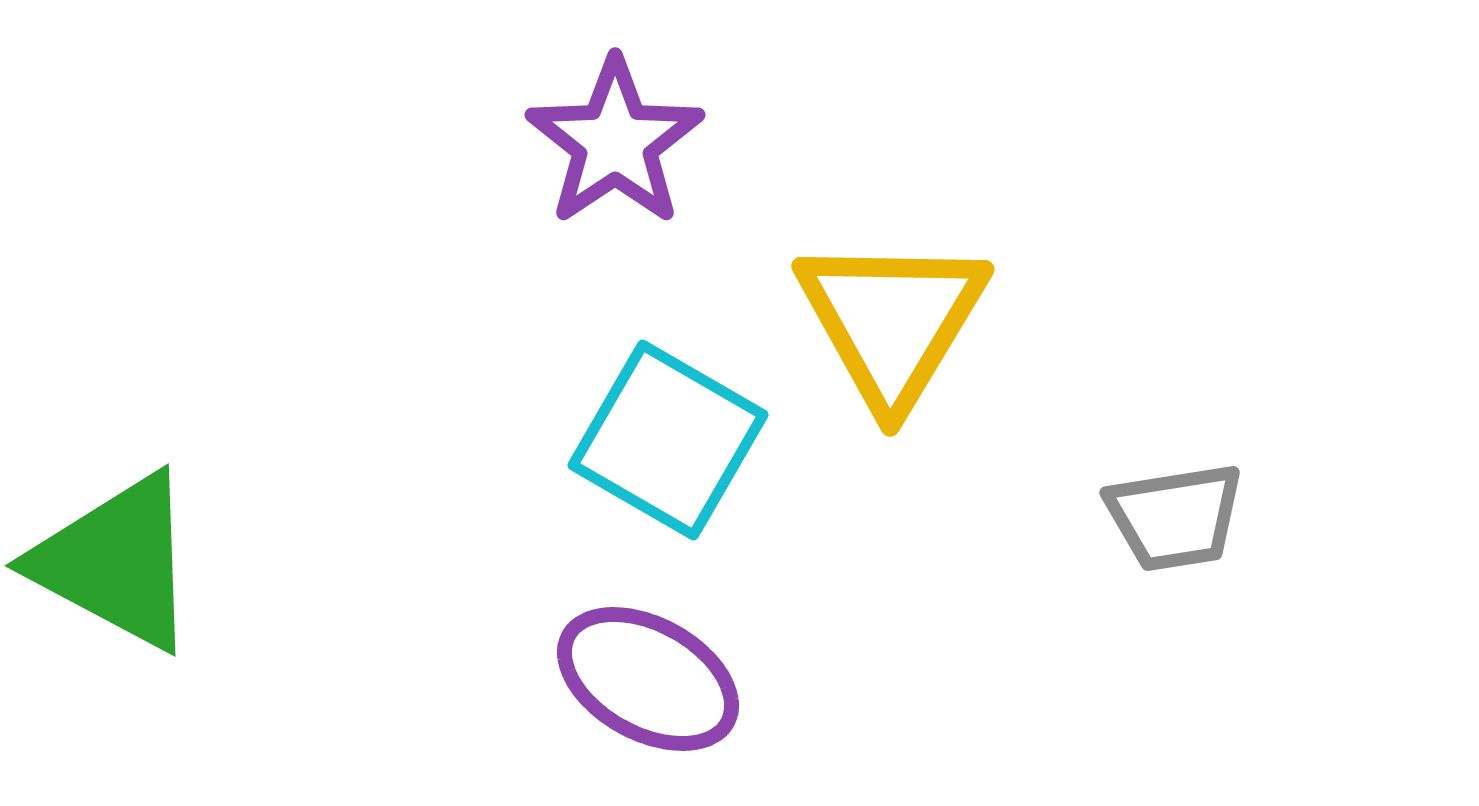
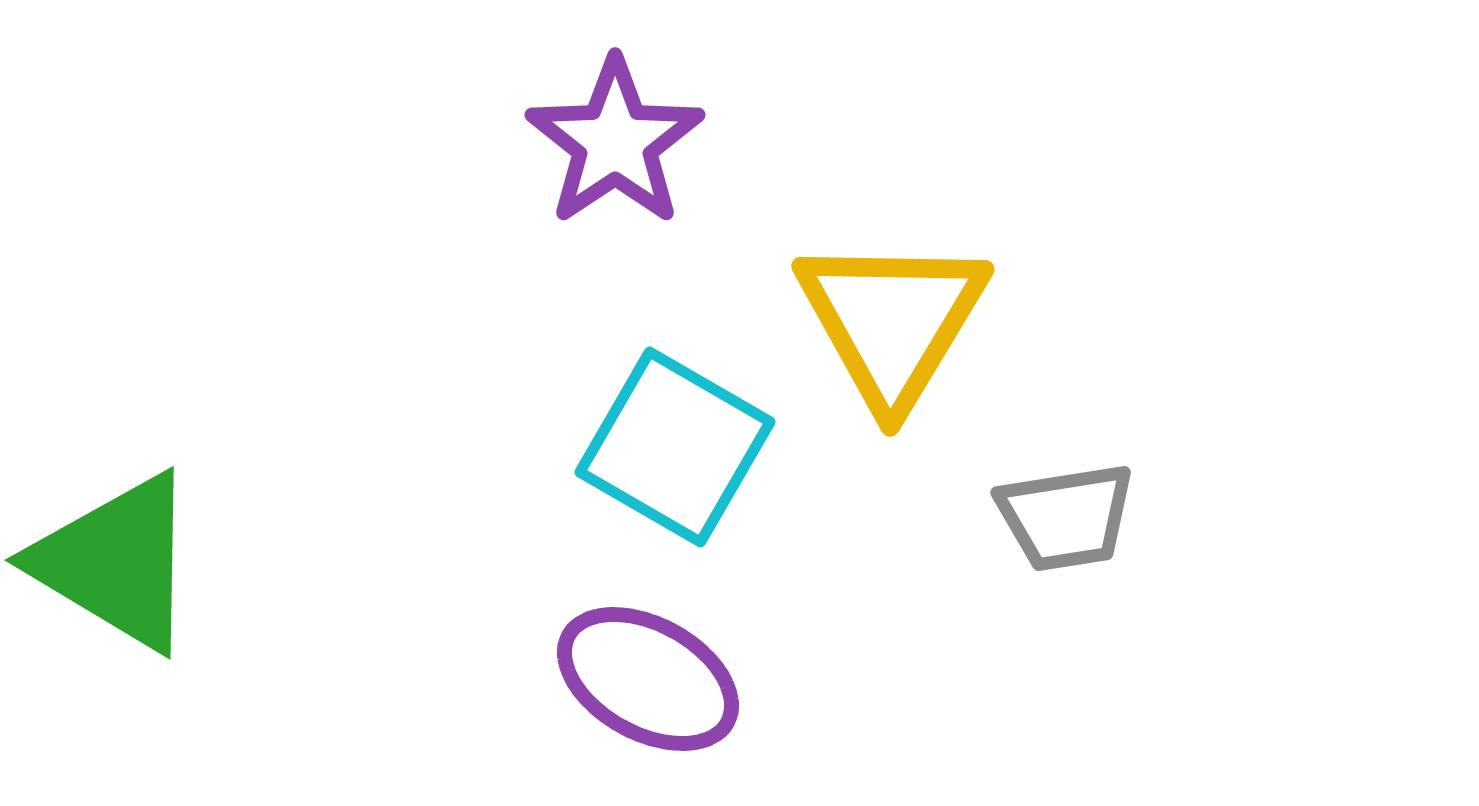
cyan square: moved 7 px right, 7 px down
gray trapezoid: moved 109 px left
green triangle: rotated 3 degrees clockwise
